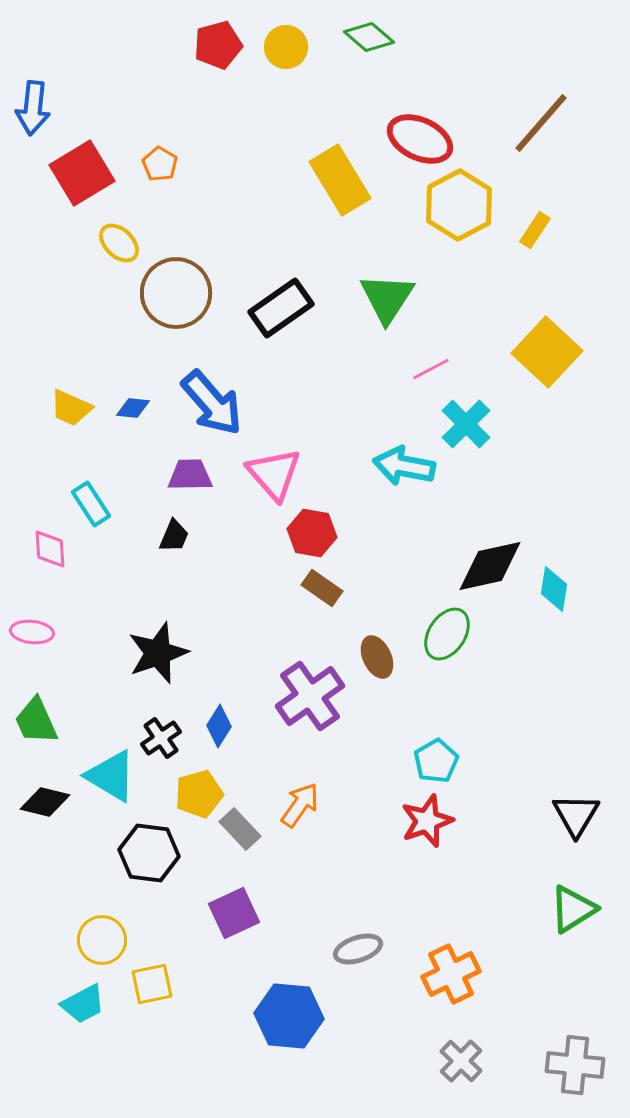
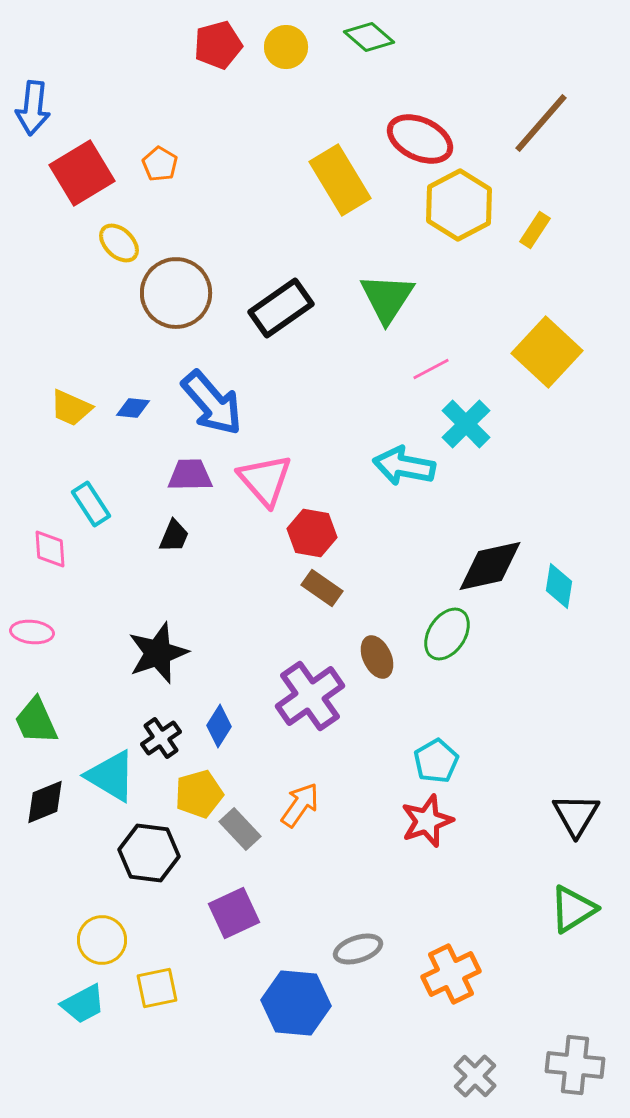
pink triangle at (274, 474): moved 9 px left, 6 px down
cyan diamond at (554, 589): moved 5 px right, 3 px up
black diamond at (45, 802): rotated 36 degrees counterclockwise
yellow square at (152, 984): moved 5 px right, 4 px down
blue hexagon at (289, 1016): moved 7 px right, 13 px up
gray cross at (461, 1061): moved 14 px right, 15 px down
